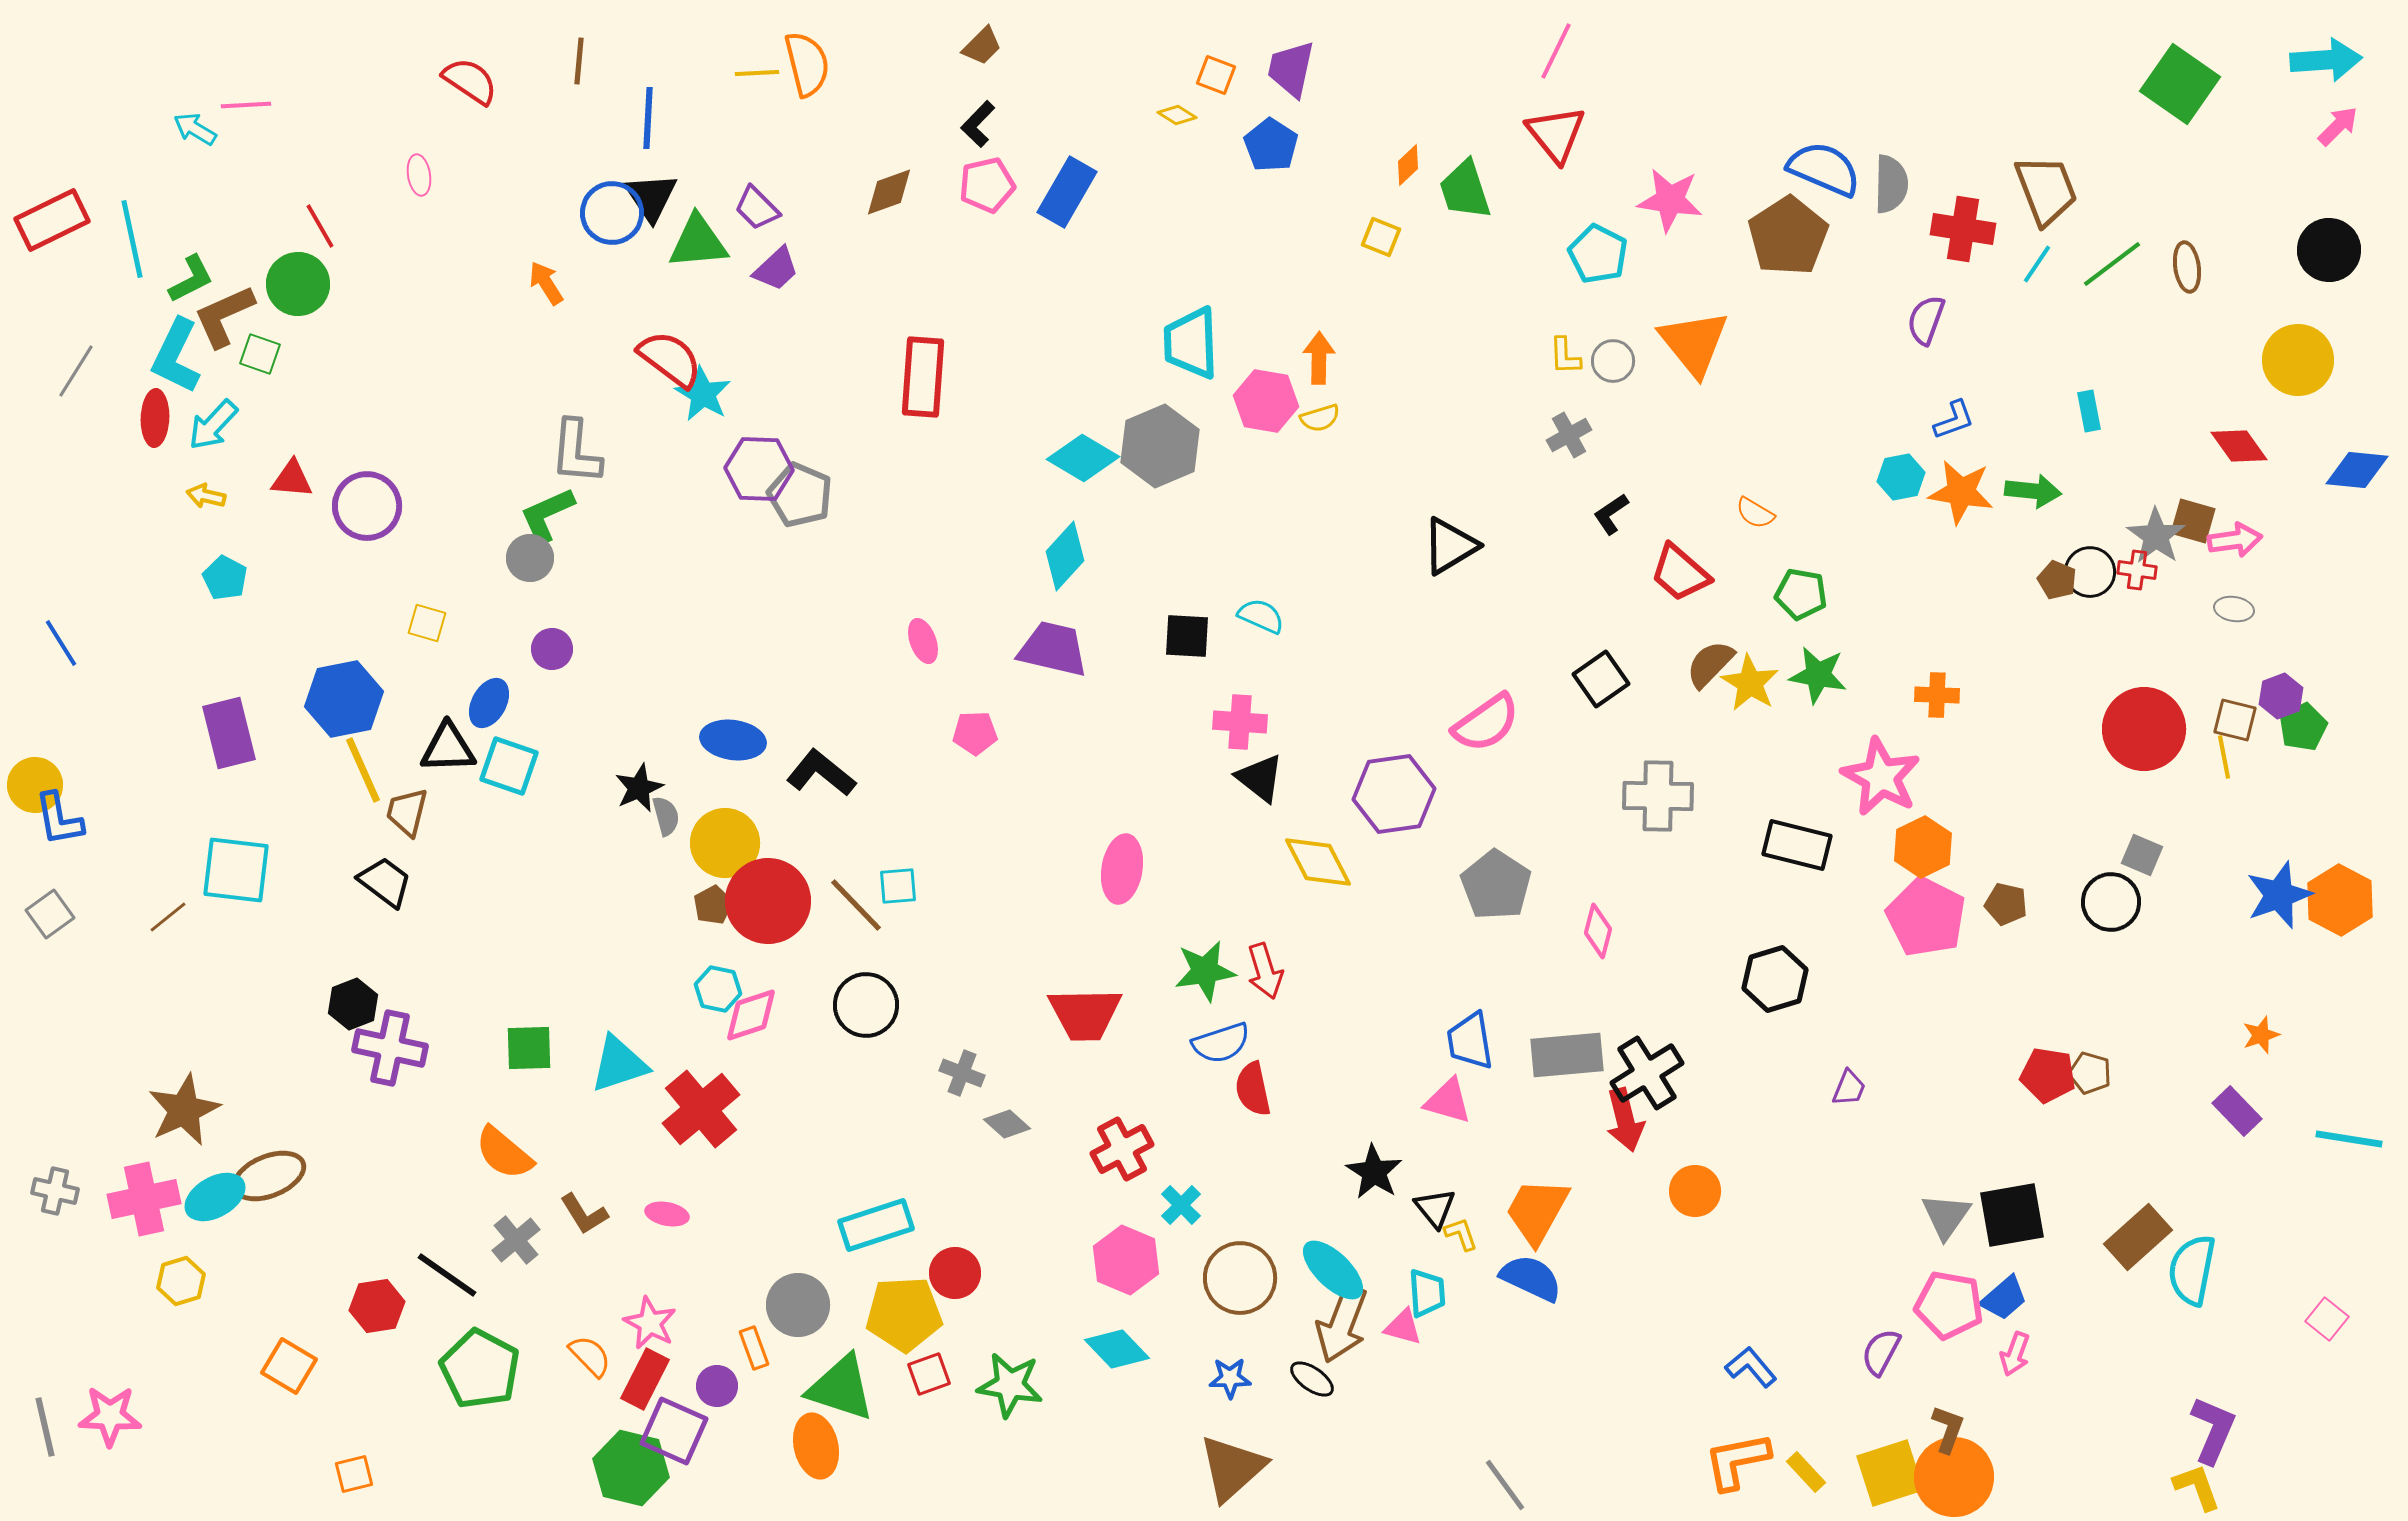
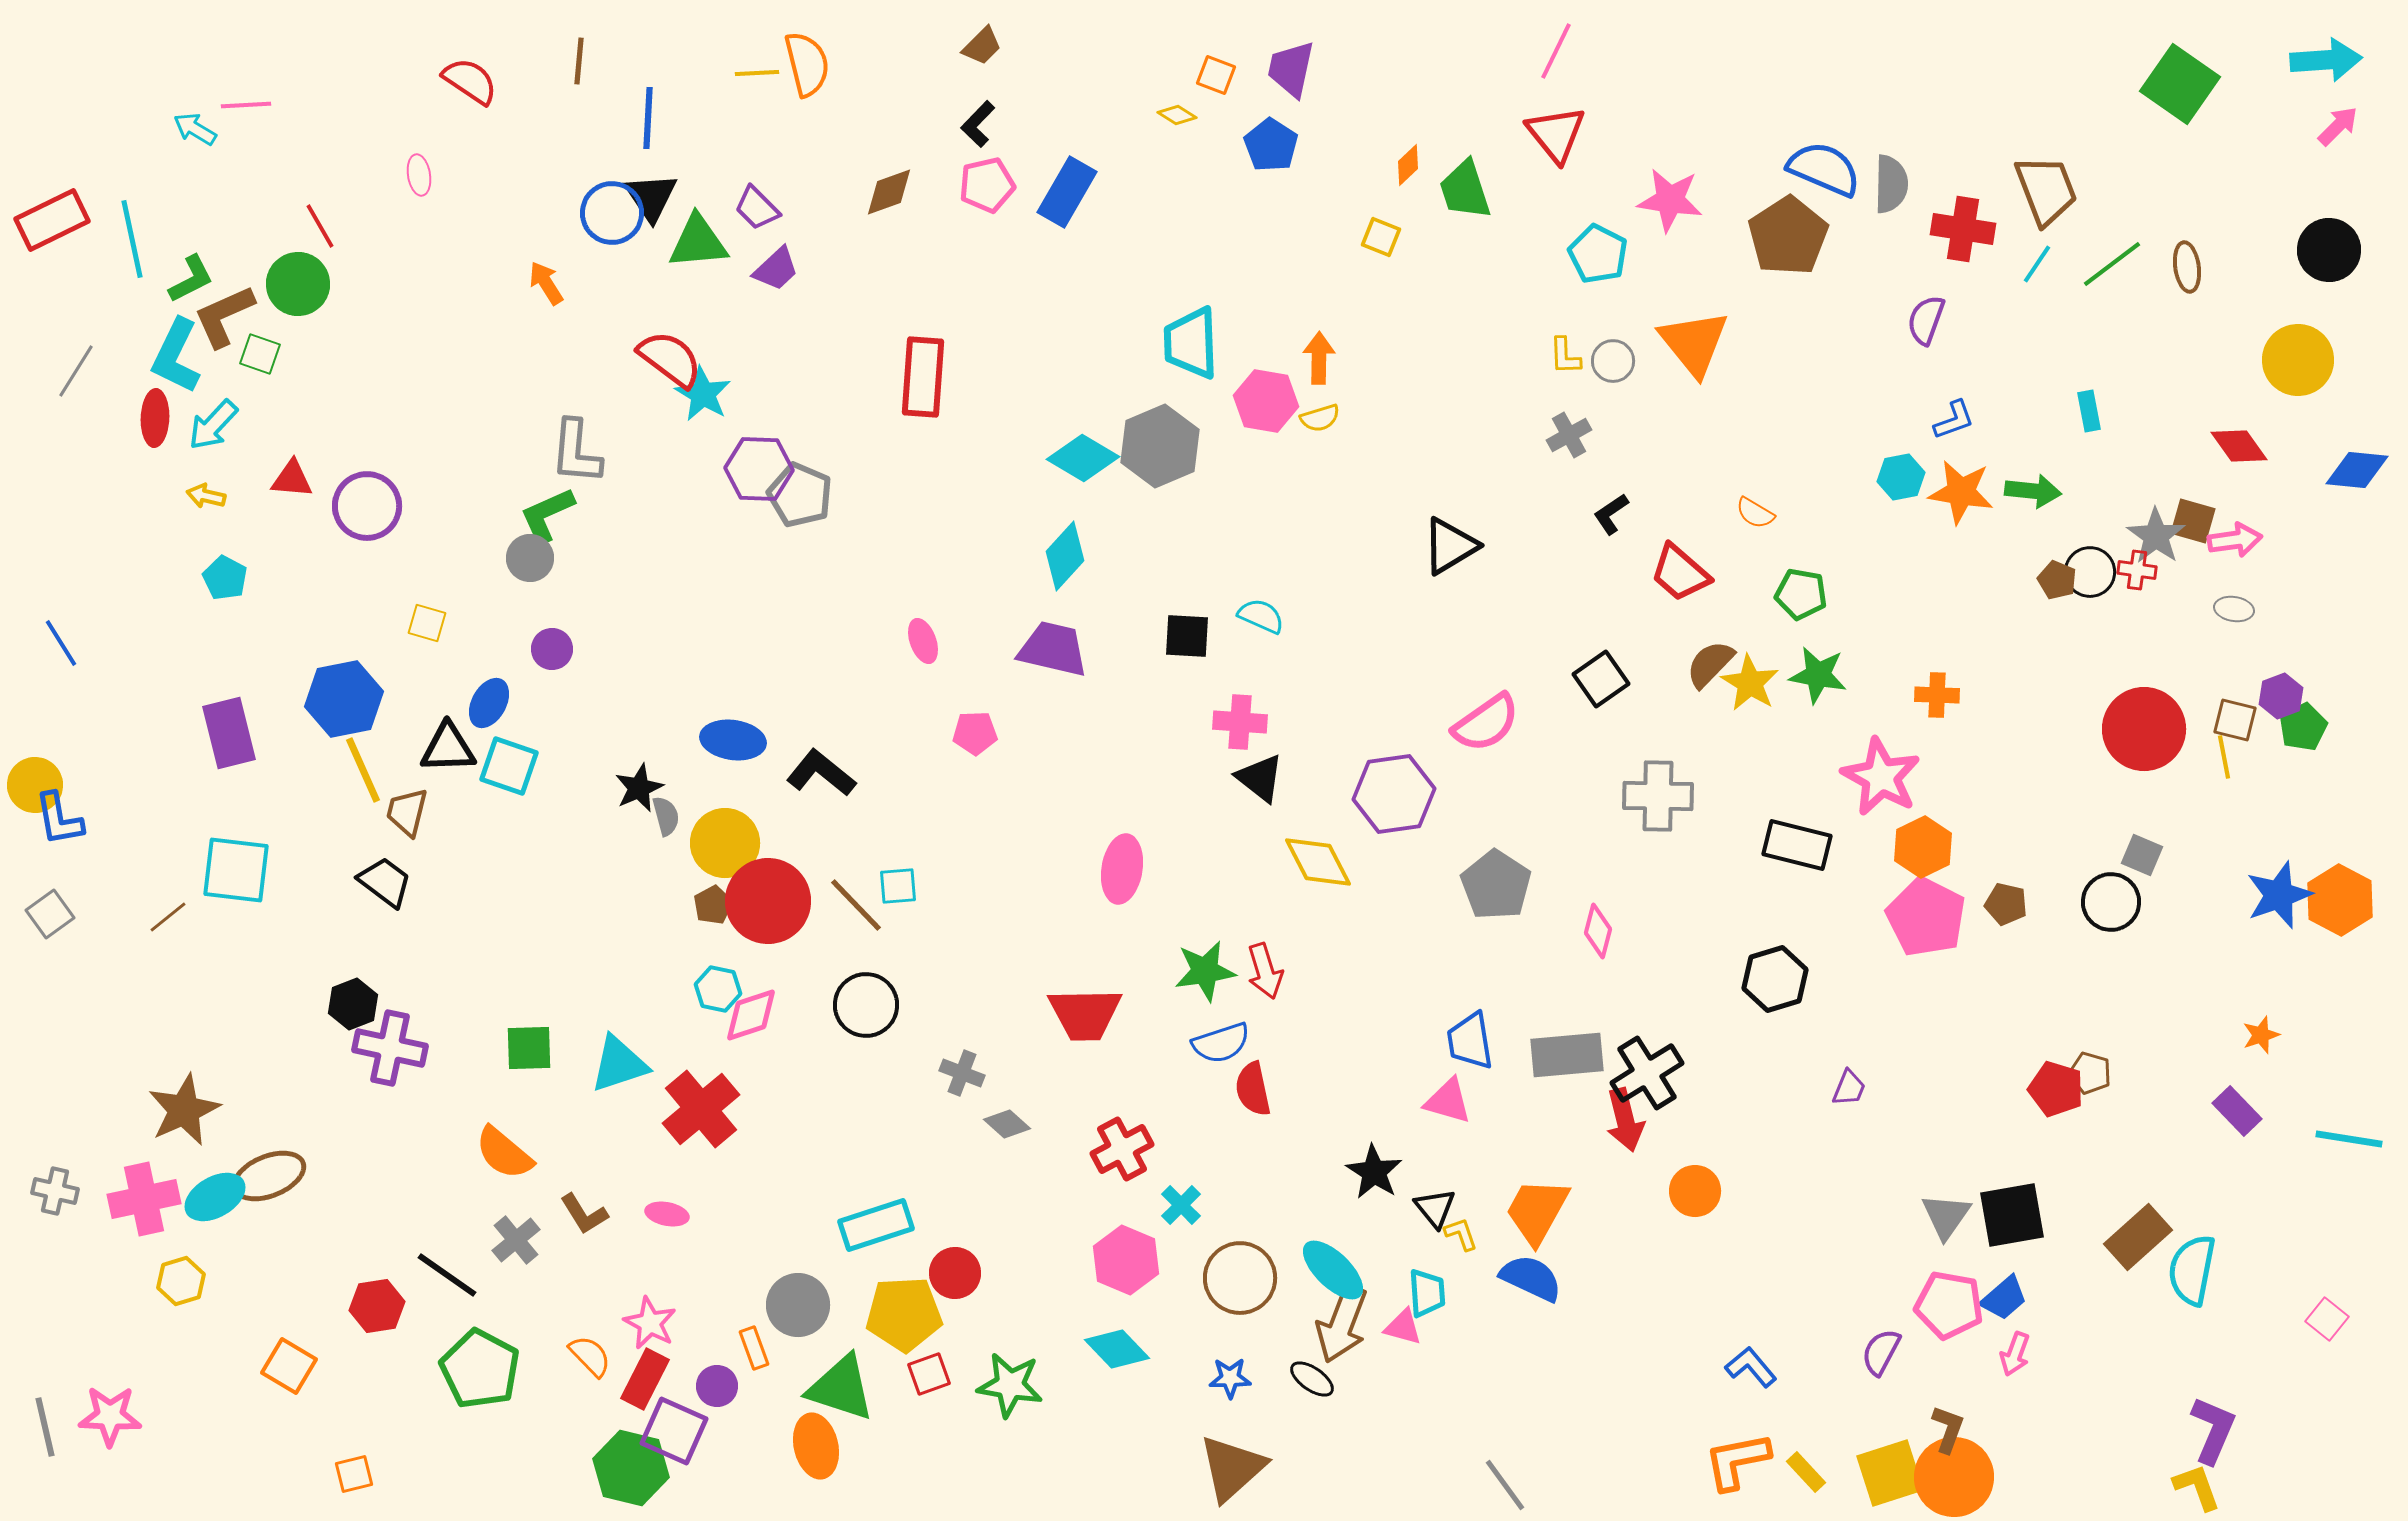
red pentagon at (2048, 1075): moved 8 px right, 14 px down; rotated 8 degrees clockwise
